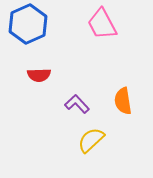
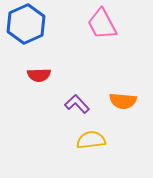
blue hexagon: moved 2 px left
orange semicircle: rotated 76 degrees counterclockwise
yellow semicircle: rotated 36 degrees clockwise
